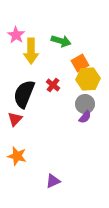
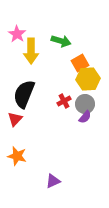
pink star: moved 1 px right, 1 px up
red cross: moved 11 px right, 16 px down; rotated 24 degrees clockwise
